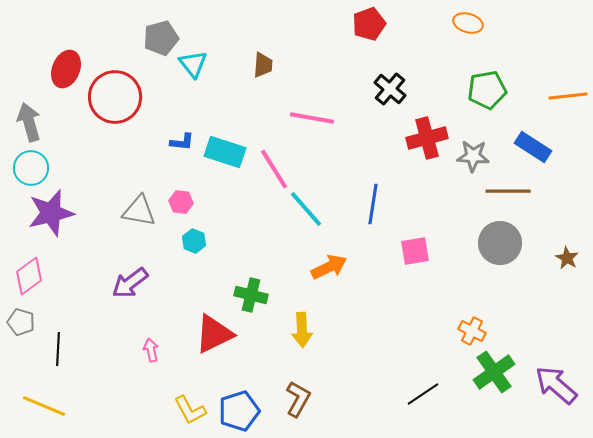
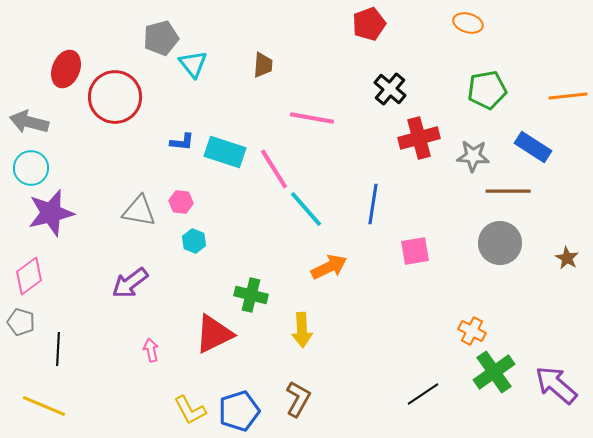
gray arrow at (29, 122): rotated 60 degrees counterclockwise
red cross at (427, 138): moved 8 px left
